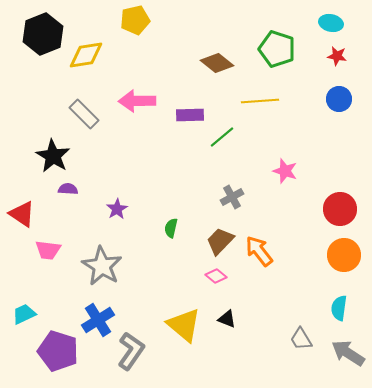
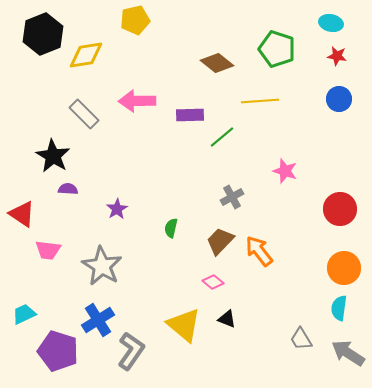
orange circle: moved 13 px down
pink diamond: moved 3 px left, 6 px down
